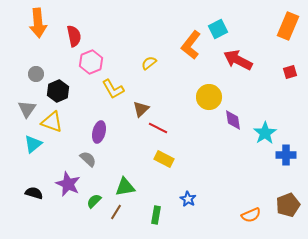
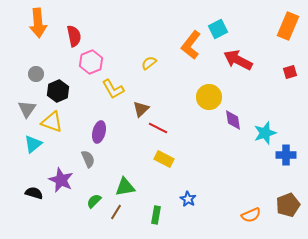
cyan star: rotated 15 degrees clockwise
gray semicircle: rotated 24 degrees clockwise
purple star: moved 7 px left, 4 px up
